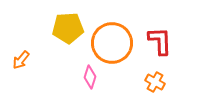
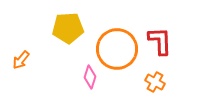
orange circle: moved 5 px right, 6 px down
